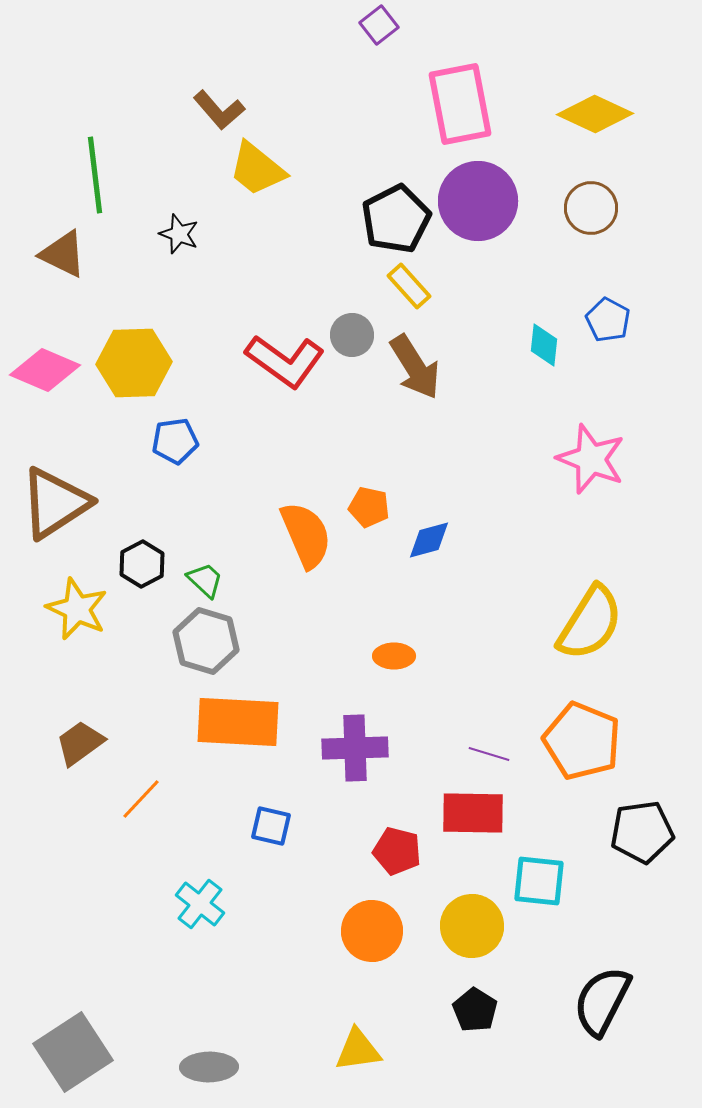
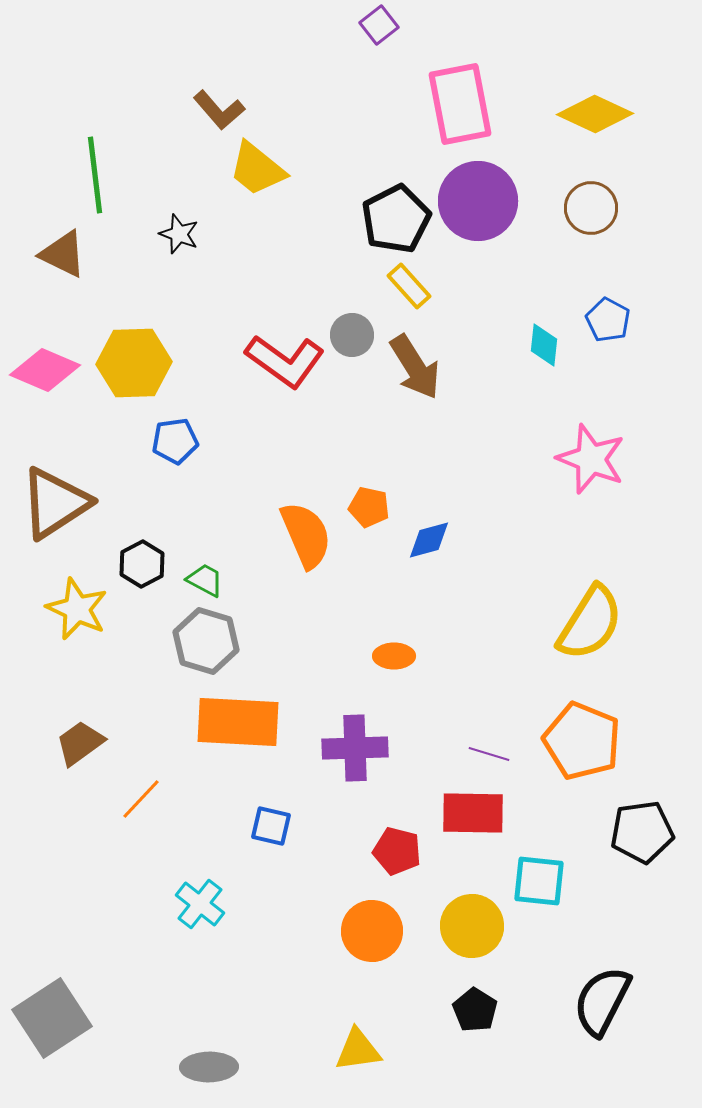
green trapezoid at (205, 580): rotated 15 degrees counterclockwise
gray square at (73, 1052): moved 21 px left, 34 px up
